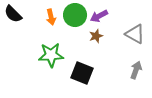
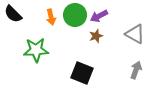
green star: moved 15 px left, 5 px up
